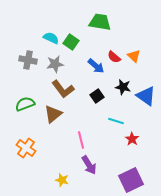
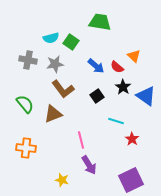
cyan semicircle: rotated 140 degrees clockwise
red semicircle: moved 3 px right, 10 px down
black star: rotated 21 degrees clockwise
green semicircle: rotated 72 degrees clockwise
brown triangle: rotated 18 degrees clockwise
orange cross: rotated 30 degrees counterclockwise
